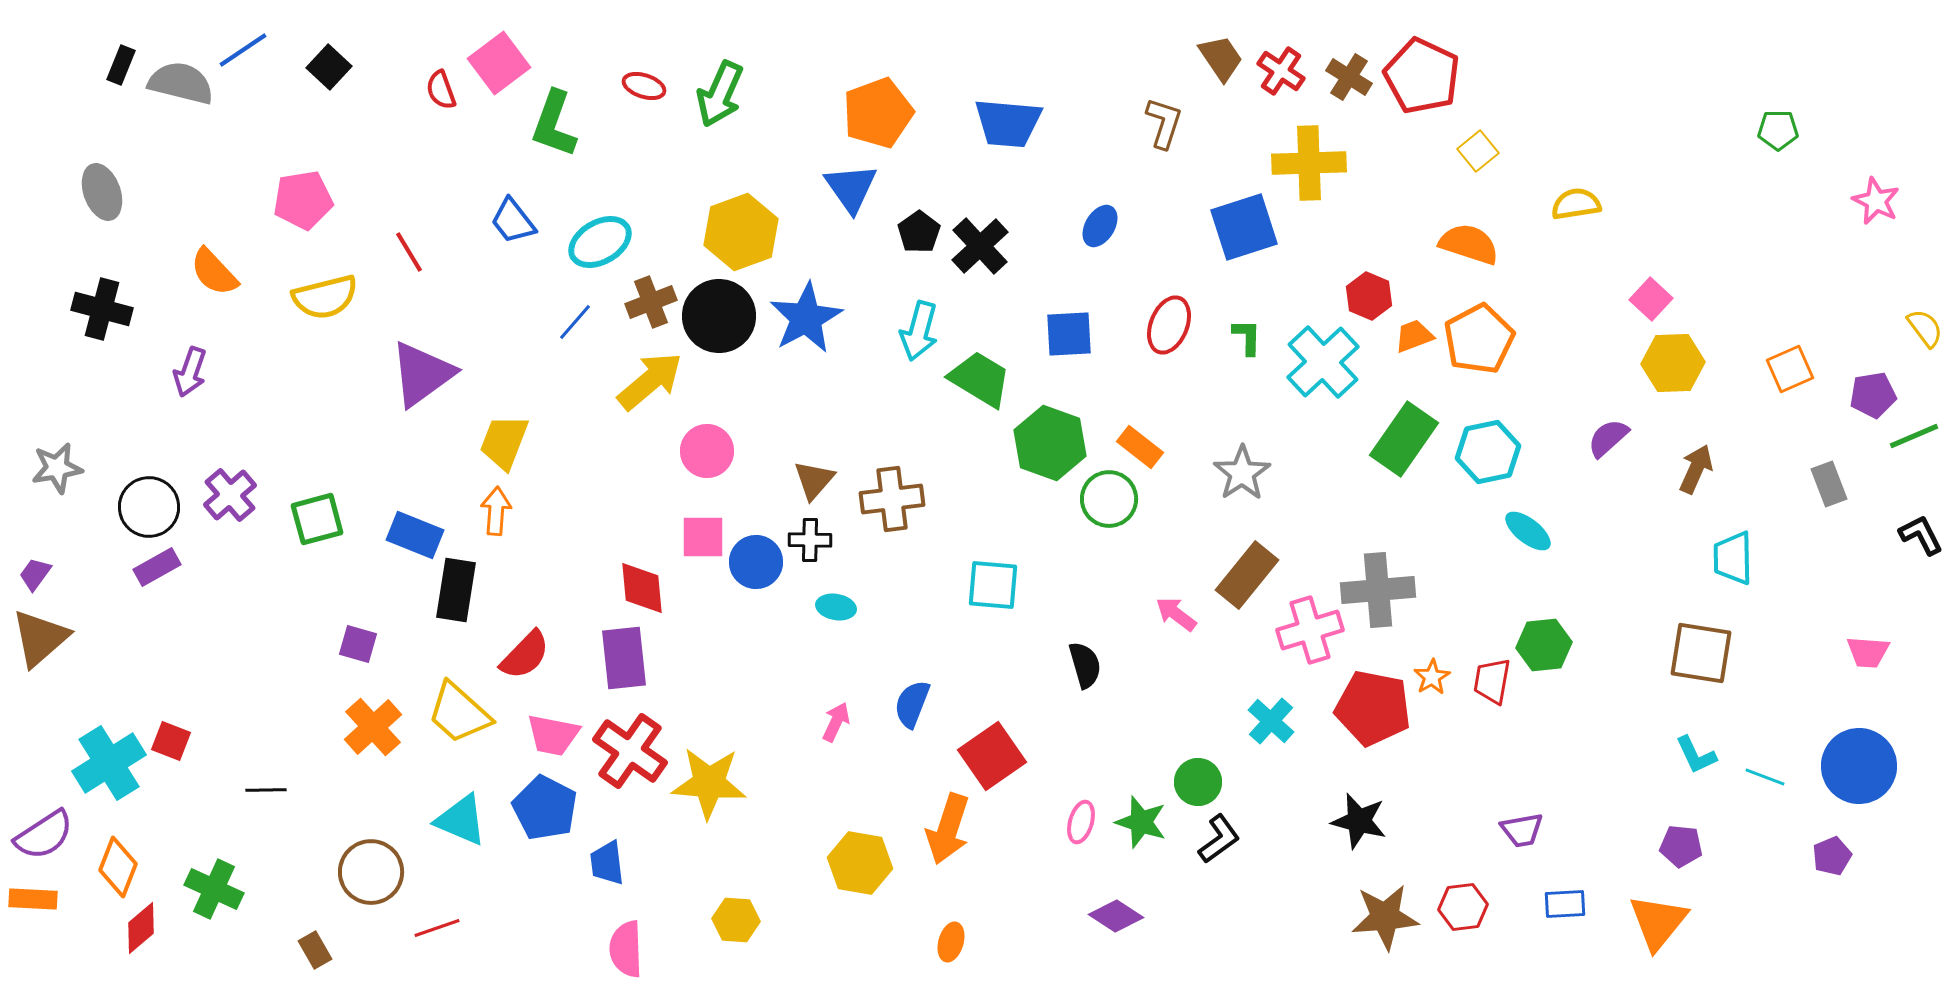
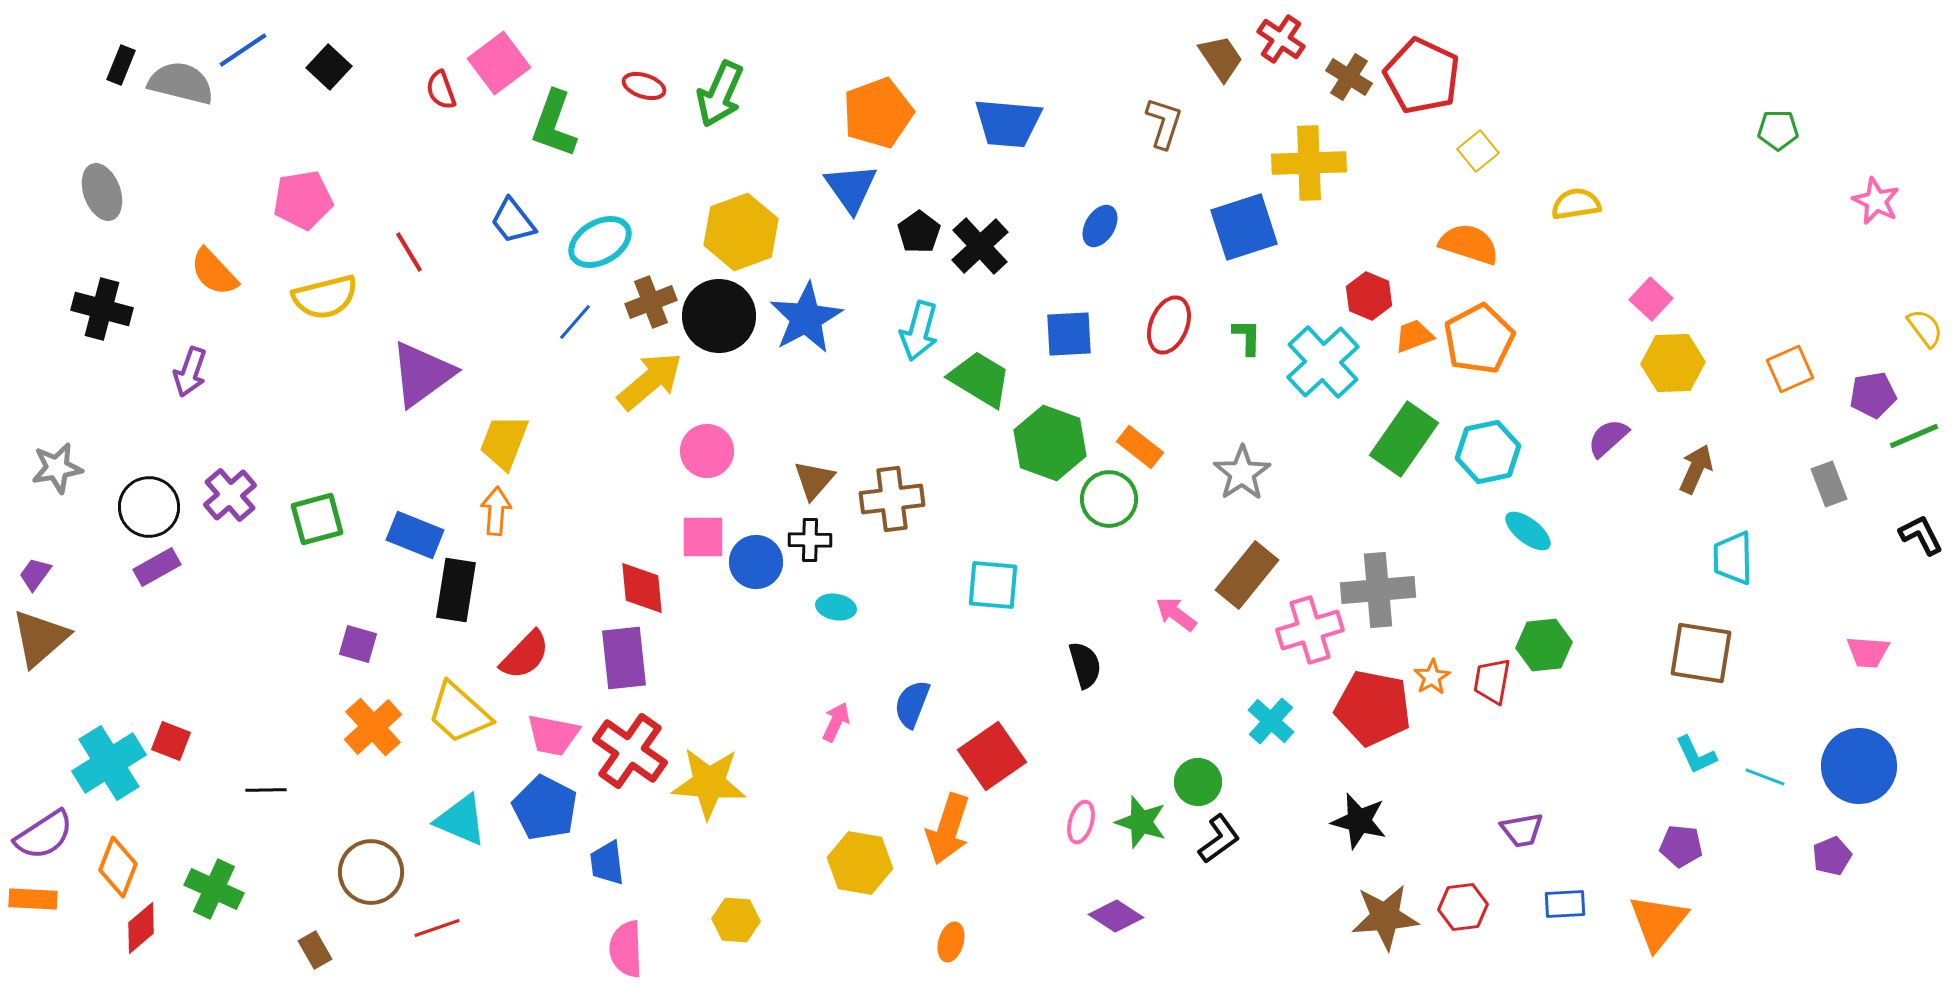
red cross at (1281, 71): moved 32 px up
